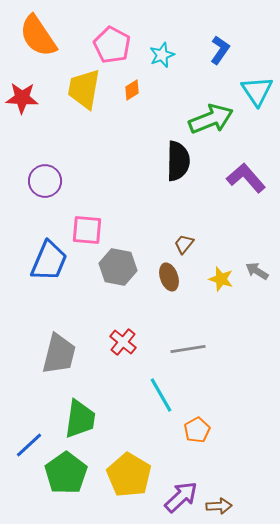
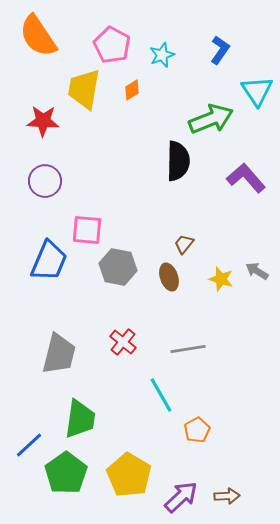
red star: moved 21 px right, 23 px down
brown arrow: moved 8 px right, 10 px up
